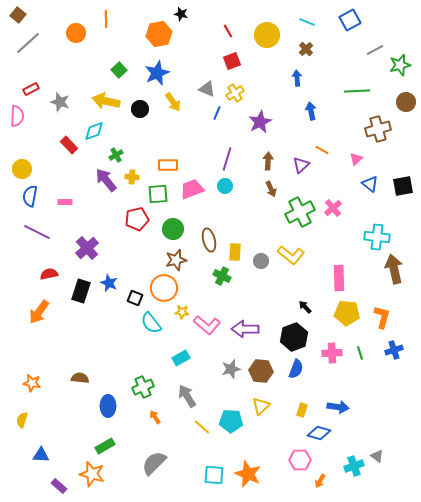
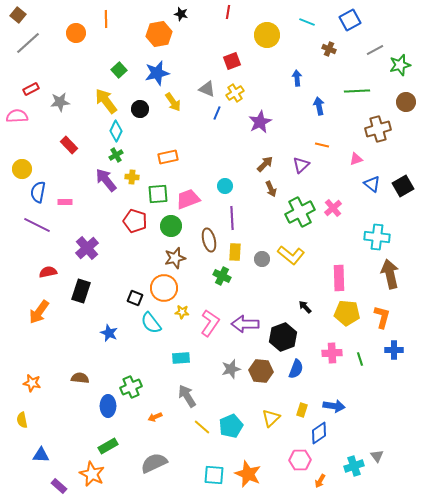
red line at (228, 31): moved 19 px up; rotated 40 degrees clockwise
brown cross at (306, 49): moved 23 px right; rotated 24 degrees counterclockwise
blue star at (157, 73): rotated 10 degrees clockwise
yellow arrow at (106, 101): rotated 40 degrees clockwise
gray star at (60, 102): rotated 24 degrees counterclockwise
blue arrow at (311, 111): moved 8 px right, 5 px up
pink semicircle at (17, 116): rotated 95 degrees counterclockwise
cyan diamond at (94, 131): moved 22 px right; rotated 45 degrees counterclockwise
orange line at (322, 150): moved 5 px up; rotated 16 degrees counterclockwise
purple line at (227, 159): moved 5 px right, 59 px down; rotated 20 degrees counterclockwise
pink triangle at (356, 159): rotated 24 degrees clockwise
brown arrow at (268, 161): moved 3 px left, 3 px down; rotated 42 degrees clockwise
orange rectangle at (168, 165): moved 8 px up; rotated 12 degrees counterclockwise
blue triangle at (370, 184): moved 2 px right
black square at (403, 186): rotated 20 degrees counterclockwise
pink trapezoid at (192, 189): moved 4 px left, 10 px down
blue semicircle at (30, 196): moved 8 px right, 4 px up
red pentagon at (137, 219): moved 2 px left, 2 px down; rotated 30 degrees clockwise
green circle at (173, 229): moved 2 px left, 3 px up
purple line at (37, 232): moved 7 px up
brown star at (176, 260): moved 1 px left, 2 px up
gray circle at (261, 261): moved 1 px right, 2 px up
brown arrow at (394, 269): moved 4 px left, 5 px down
red semicircle at (49, 274): moved 1 px left, 2 px up
blue star at (109, 283): moved 50 px down
pink L-shape at (207, 325): moved 3 px right, 2 px up; rotated 96 degrees counterclockwise
purple arrow at (245, 329): moved 5 px up
black hexagon at (294, 337): moved 11 px left
blue cross at (394, 350): rotated 18 degrees clockwise
green line at (360, 353): moved 6 px down
cyan rectangle at (181, 358): rotated 24 degrees clockwise
green cross at (143, 387): moved 12 px left
yellow triangle at (261, 406): moved 10 px right, 12 px down
blue arrow at (338, 407): moved 4 px left, 1 px up
orange arrow at (155, 417): rotated 80 degrees counterclockwise
yellow semicircle at (22, 420): rotated 28 degrees counterclockwise
cyan pentagon at (231, 421): moved 5 px down; rotated 25 degrees counterclockwise
blue diamond at (319, 433): rotated 50 degrees counterclockwise
green rectangle at (105, 446): moved 3 px right
gray triangle at (377, 456): rotated 16 degrees clockwise
gray semicircle at (154, 463): rotated 20 degrees clockwise
orange star at (92, 474): rotated 10 degrees clockwise
